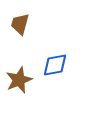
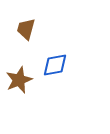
brown trapezoid: moved 6 px right, 5 px down
